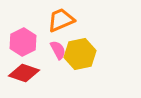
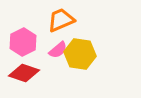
pink semicircle: rotated 78 degrees clockwise
yellow hexagon: rotated 20 degrees clockwise
